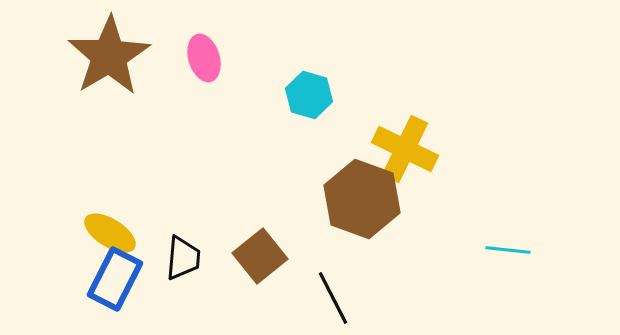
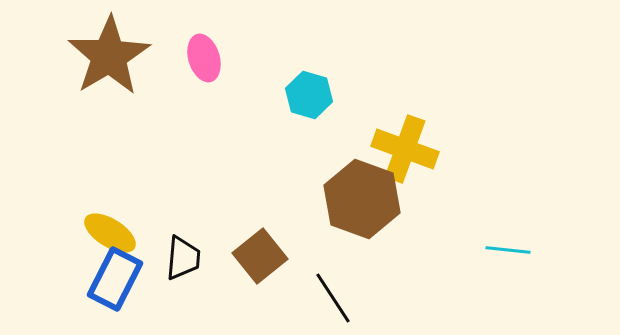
yellow cross: rotated 6 degrees counterclockwise
black line: rotated 6 degrees counterclockwise
